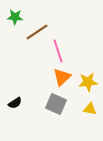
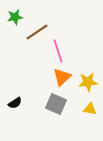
green star: rotated 14 degrees counterclockwise
